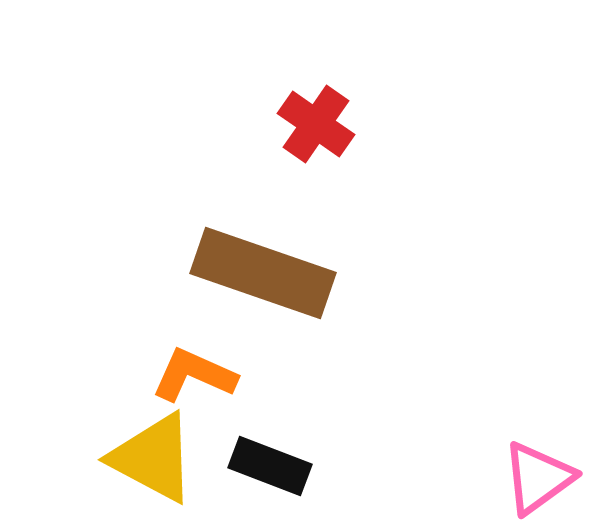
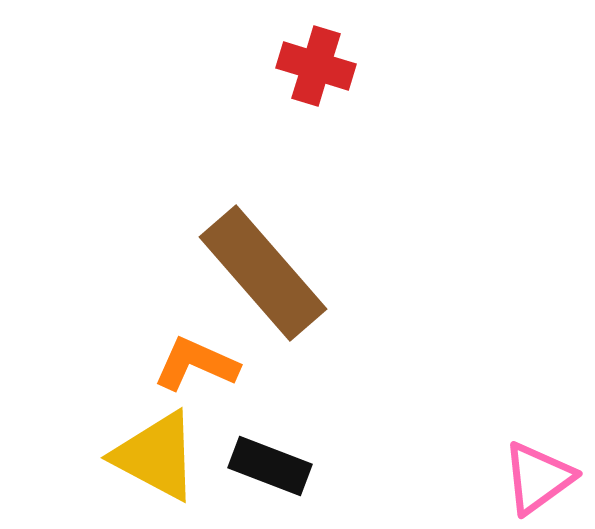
red cross: moved 58 px up; rotated 18 degrees counterclockwise
brown rectangle: rotated 30 degrees clockwise
orange L-shape: moved 2 px right, 11 px up
yellow triangle: moved 3 px right, 2 px up
